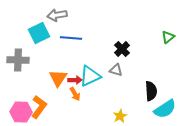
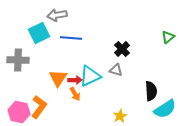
pink hexagon: moved 2 px left; rotated 10 degrees clockwise
